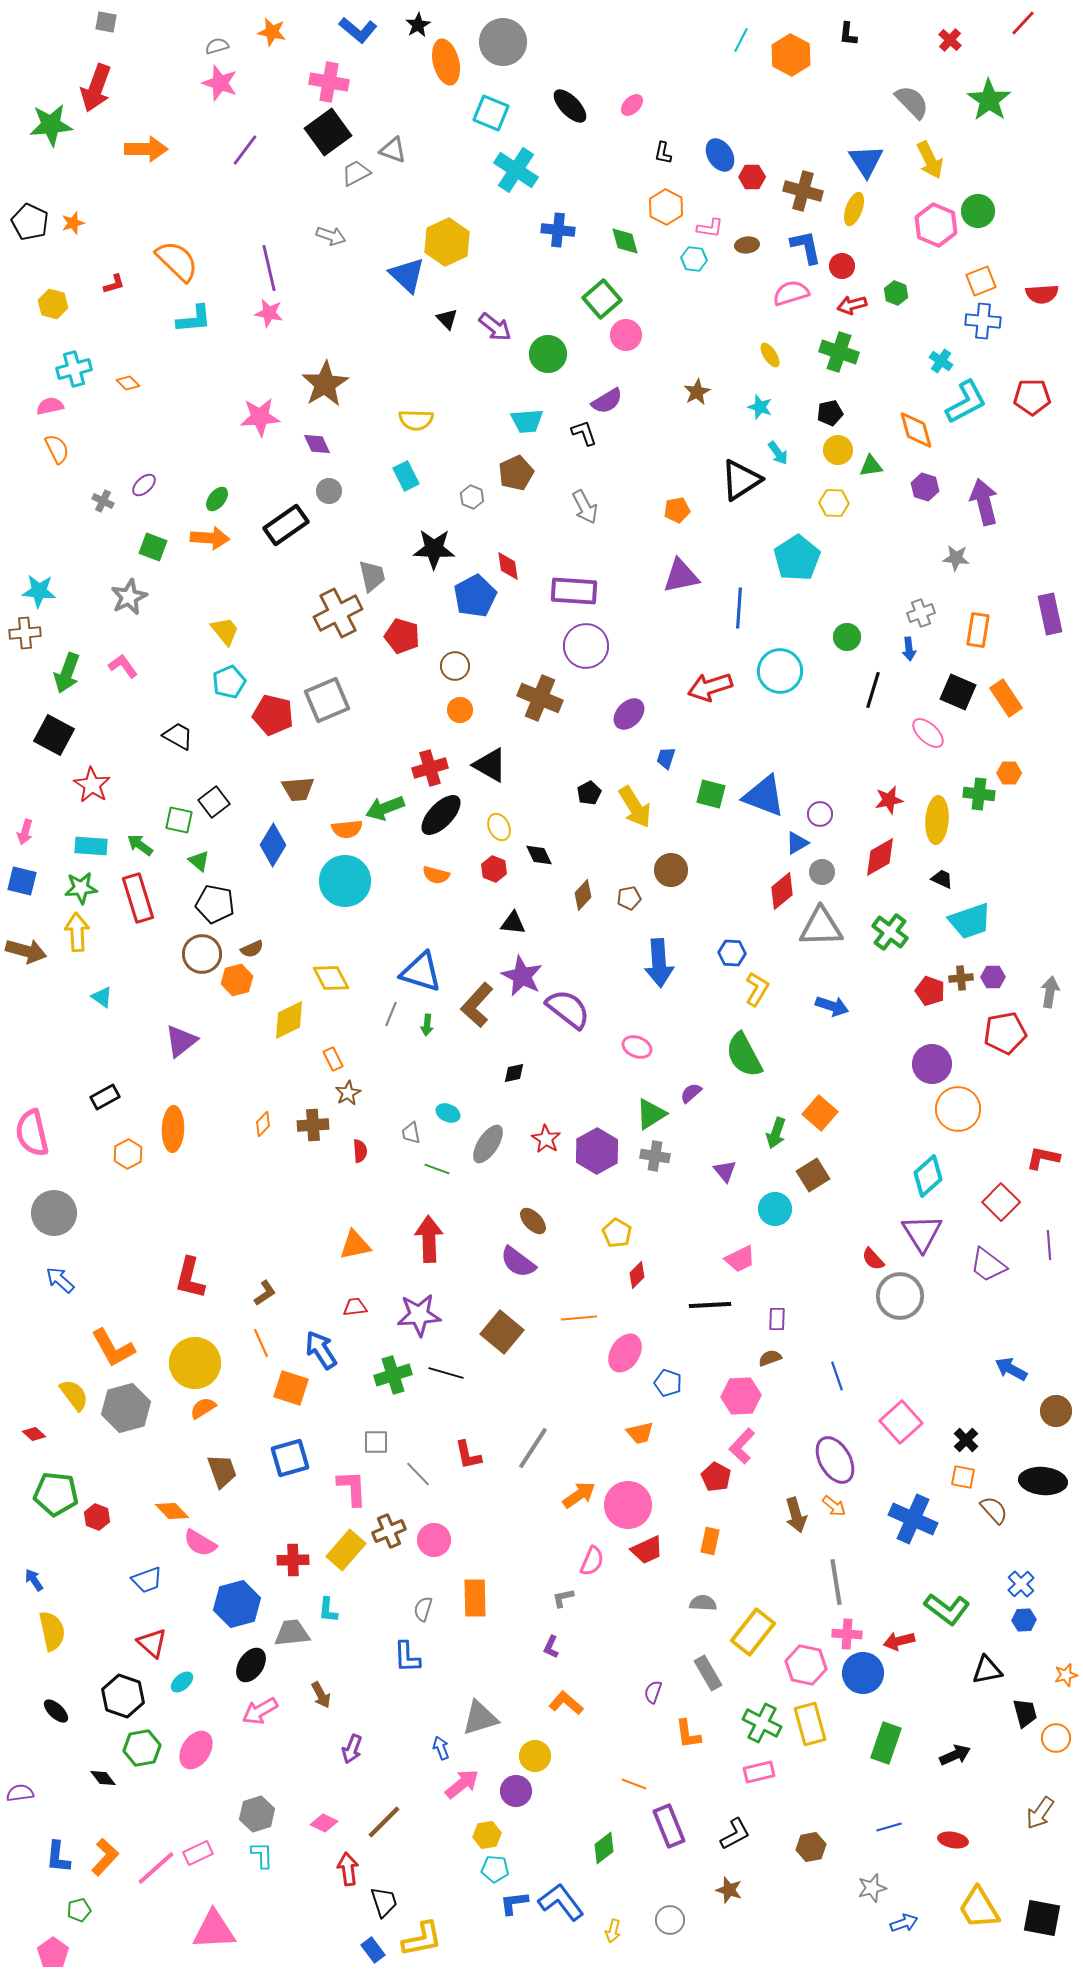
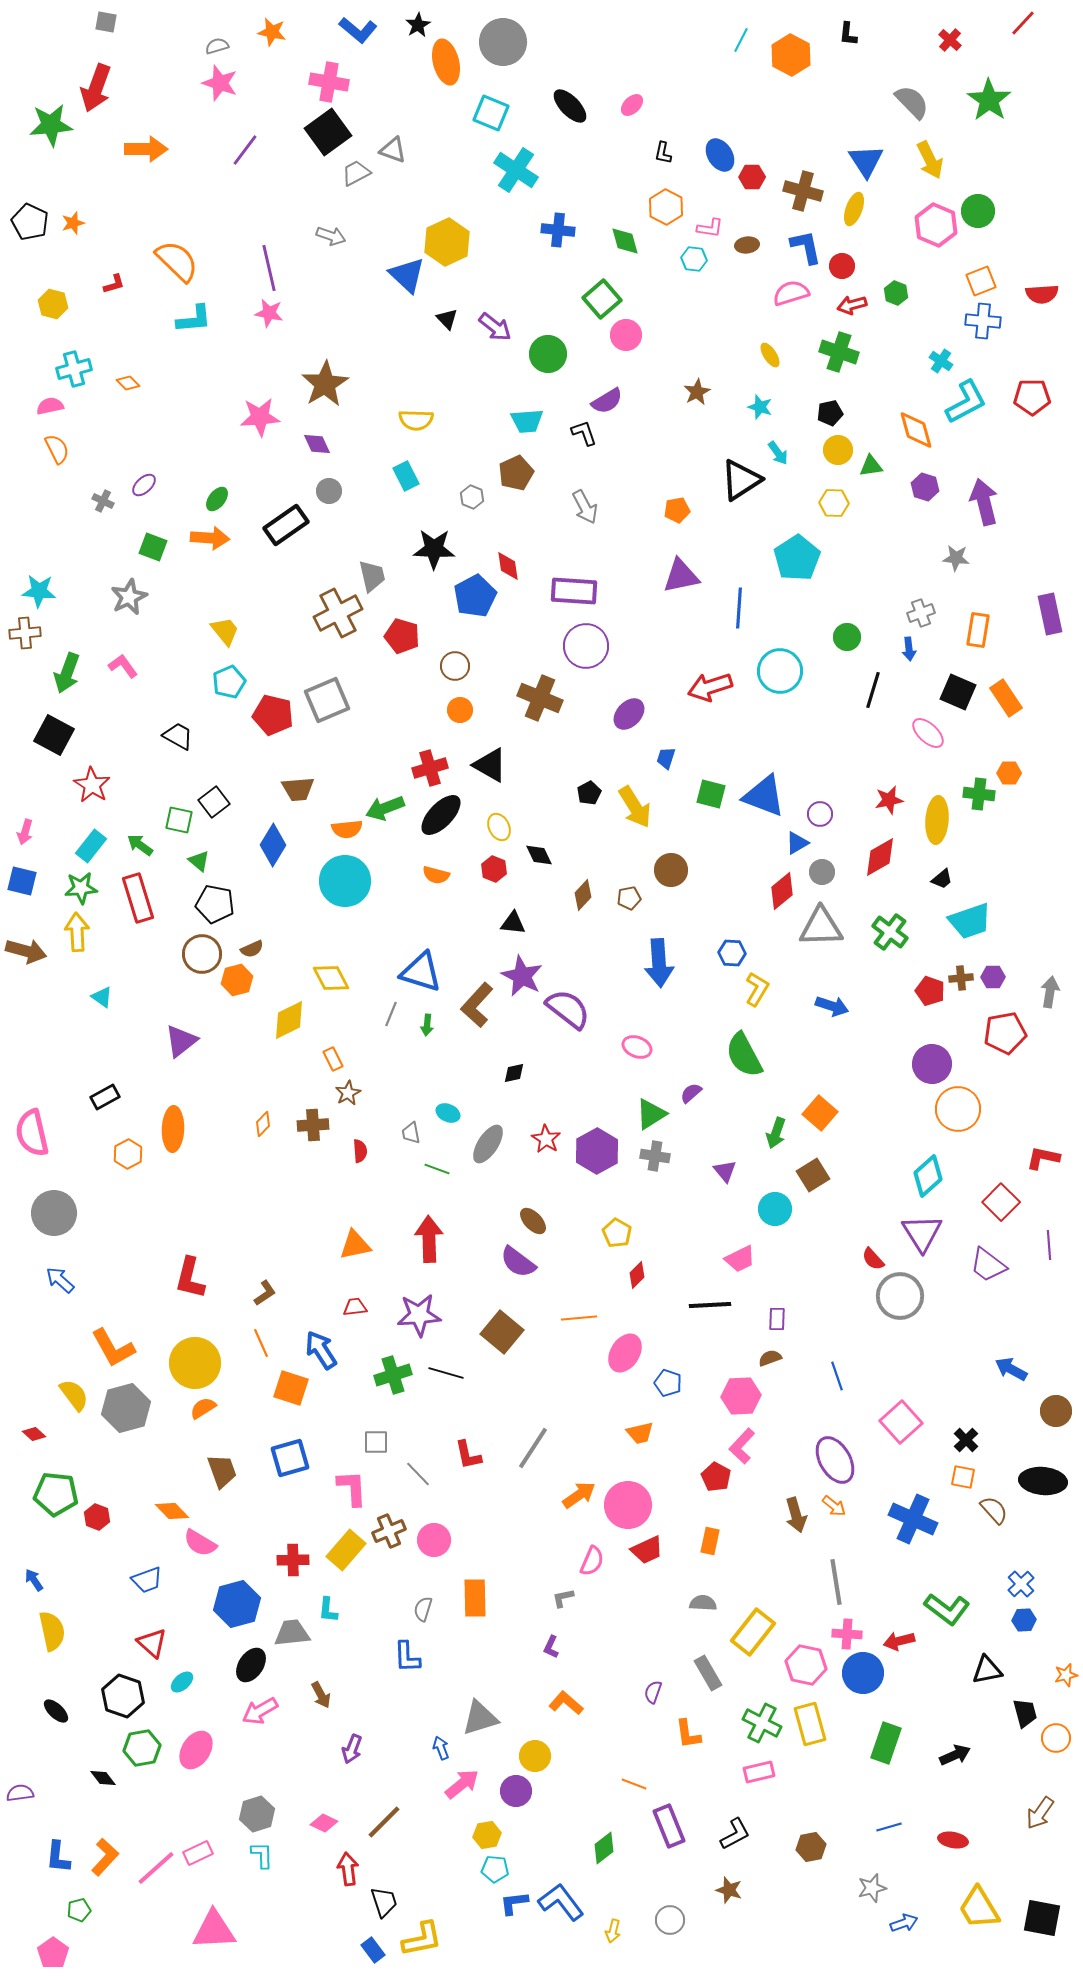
cyan rectangle at (91, 846): rotated 56 degrees counterclockwise
black trapezoid at (942, 879): rotated 115 degrees clockwise
